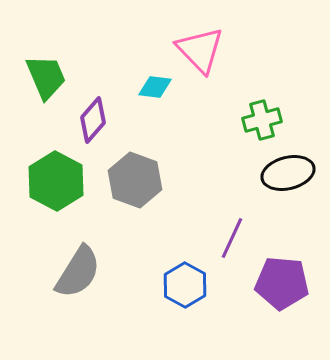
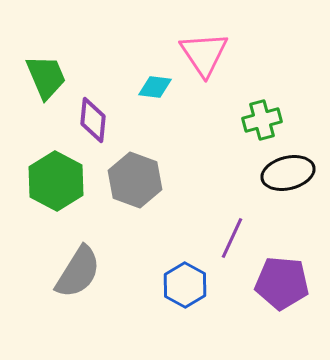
pink triangle: moved 4 px right, 4 px down; rotated 10 degrees clockwise
purple diamond: rotated 36 degrees counterclockwise
